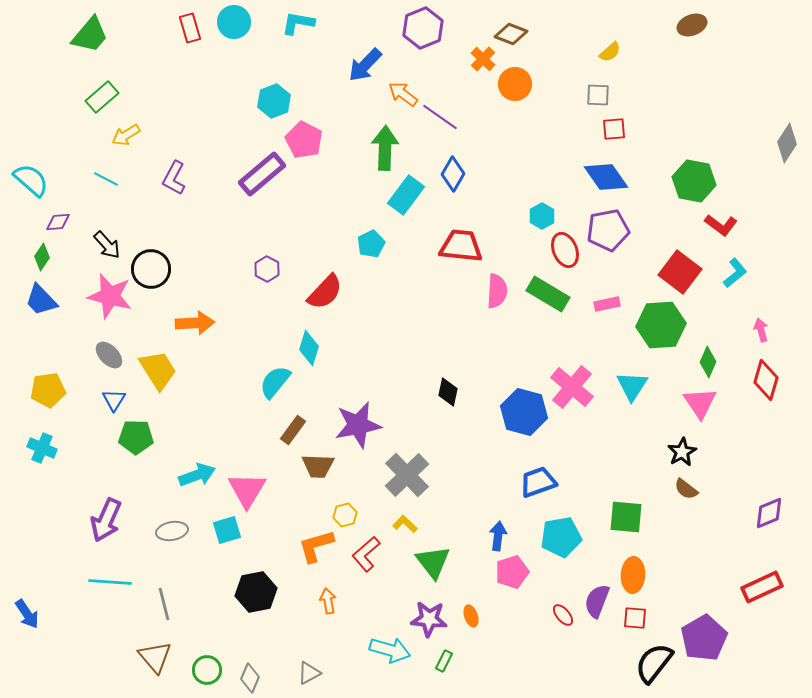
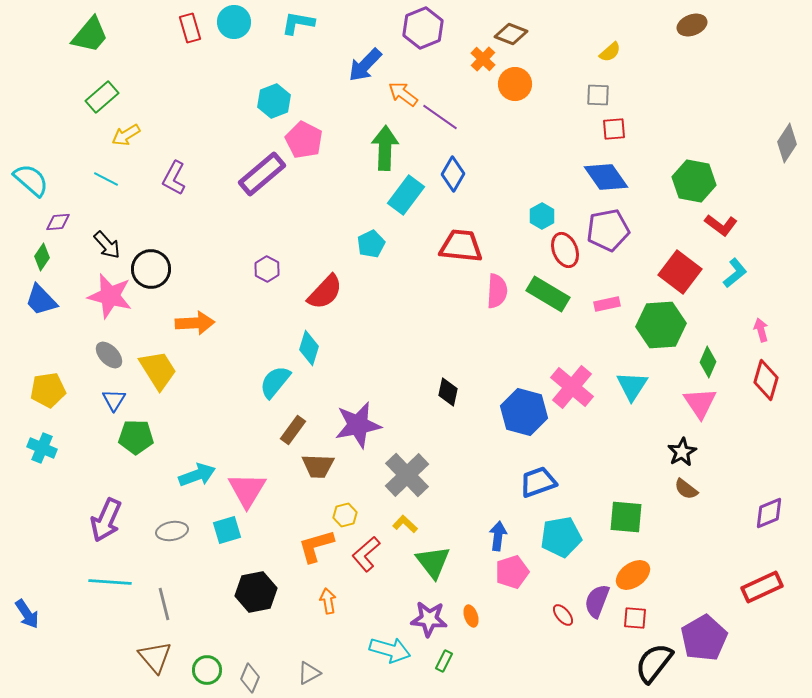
orange ellipse at (633, 575): rotated 52 degrees clockwise
